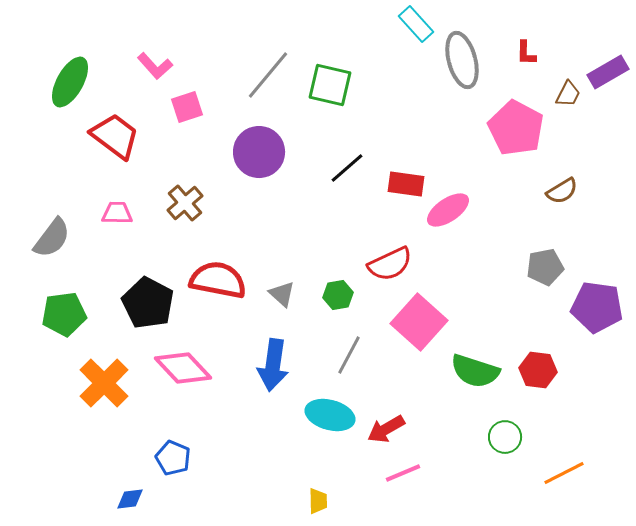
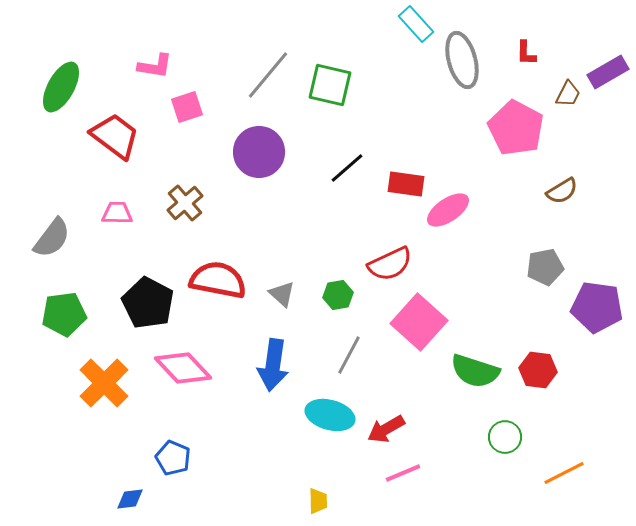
pink L-shape at (155, 66): rotated 39 degrees counterclockwise
green ellipse at (70, 82): moved 9 px left, 5 px down
